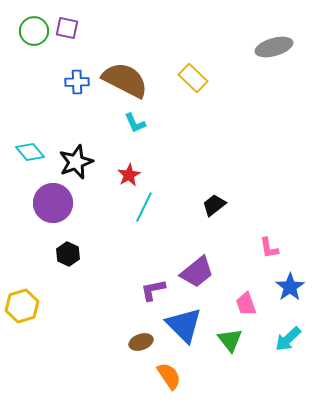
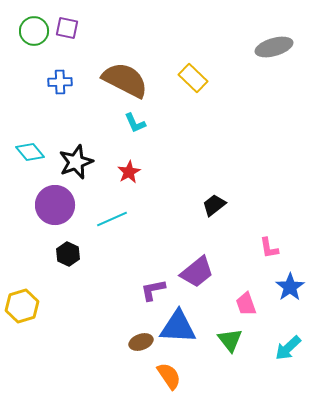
blue cross: moved 17 px left
red star: moved 3 px up
purple circle: moved 2 px right, 2 px down
cyan line: moved 32 px left, 12 px down; rotated 40 degrees clockwise
blue triangle: moved 6 px left, 2 px down; rotated 42 degrees counterclockwise
cyan arrow: moved 9 px down
